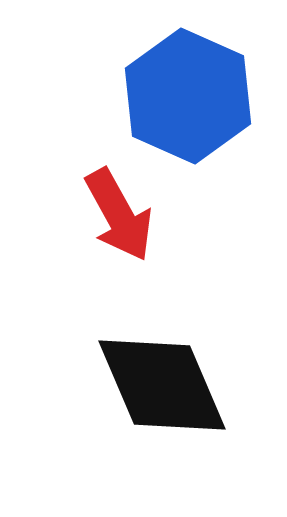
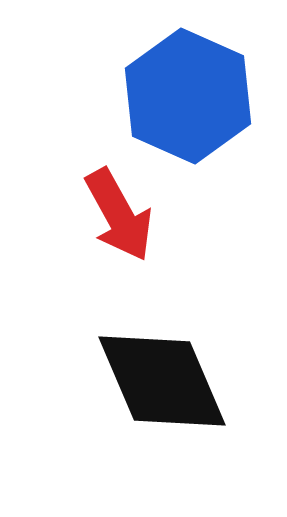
black diamond: moved 4 px up
